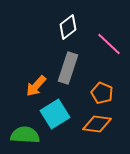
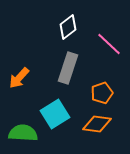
orange arrow: moved 17 px left, 8 px up
orange pentagon: rotated 30 degrees clockwise
green semicircle: moved 2 px left, 2 px up
